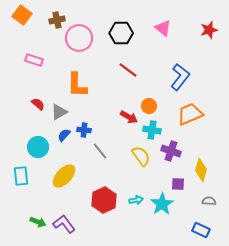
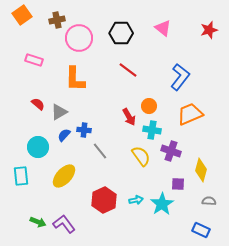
orange square: rotated 18 degrees clockwise
orange L-shape: moved 2 px left, 6 px up
red arrow: rotated 30 degrees clockwise
